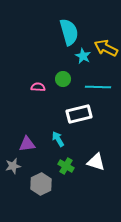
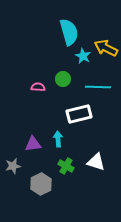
cyan arrow: rotated 28 degrees clockwise
purple triangle: moved 6 px right
